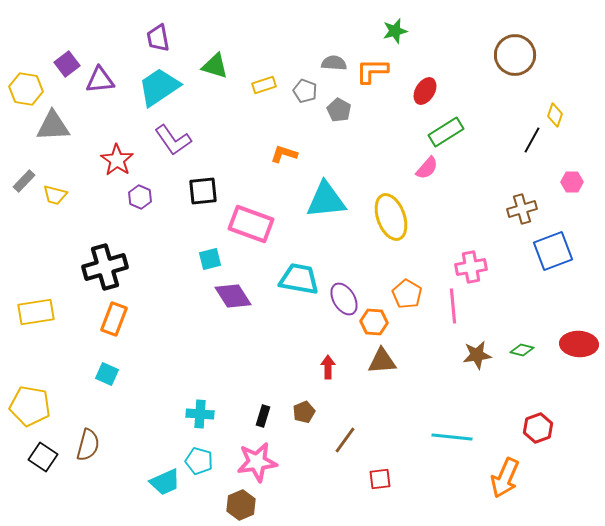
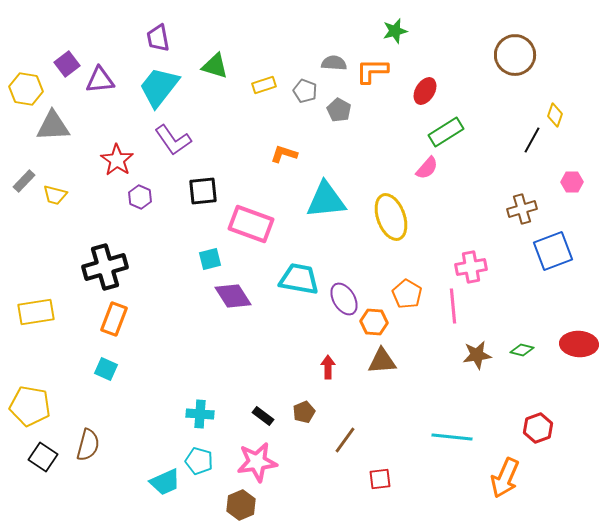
cyan trapezoid at (159, 87): rotated 18 degrees counterclockwise
cyan square at (107, 374): moved 1 px left, 5 px up
black rectangle at (263, 416): rotated 70 degrees counterclockwise
